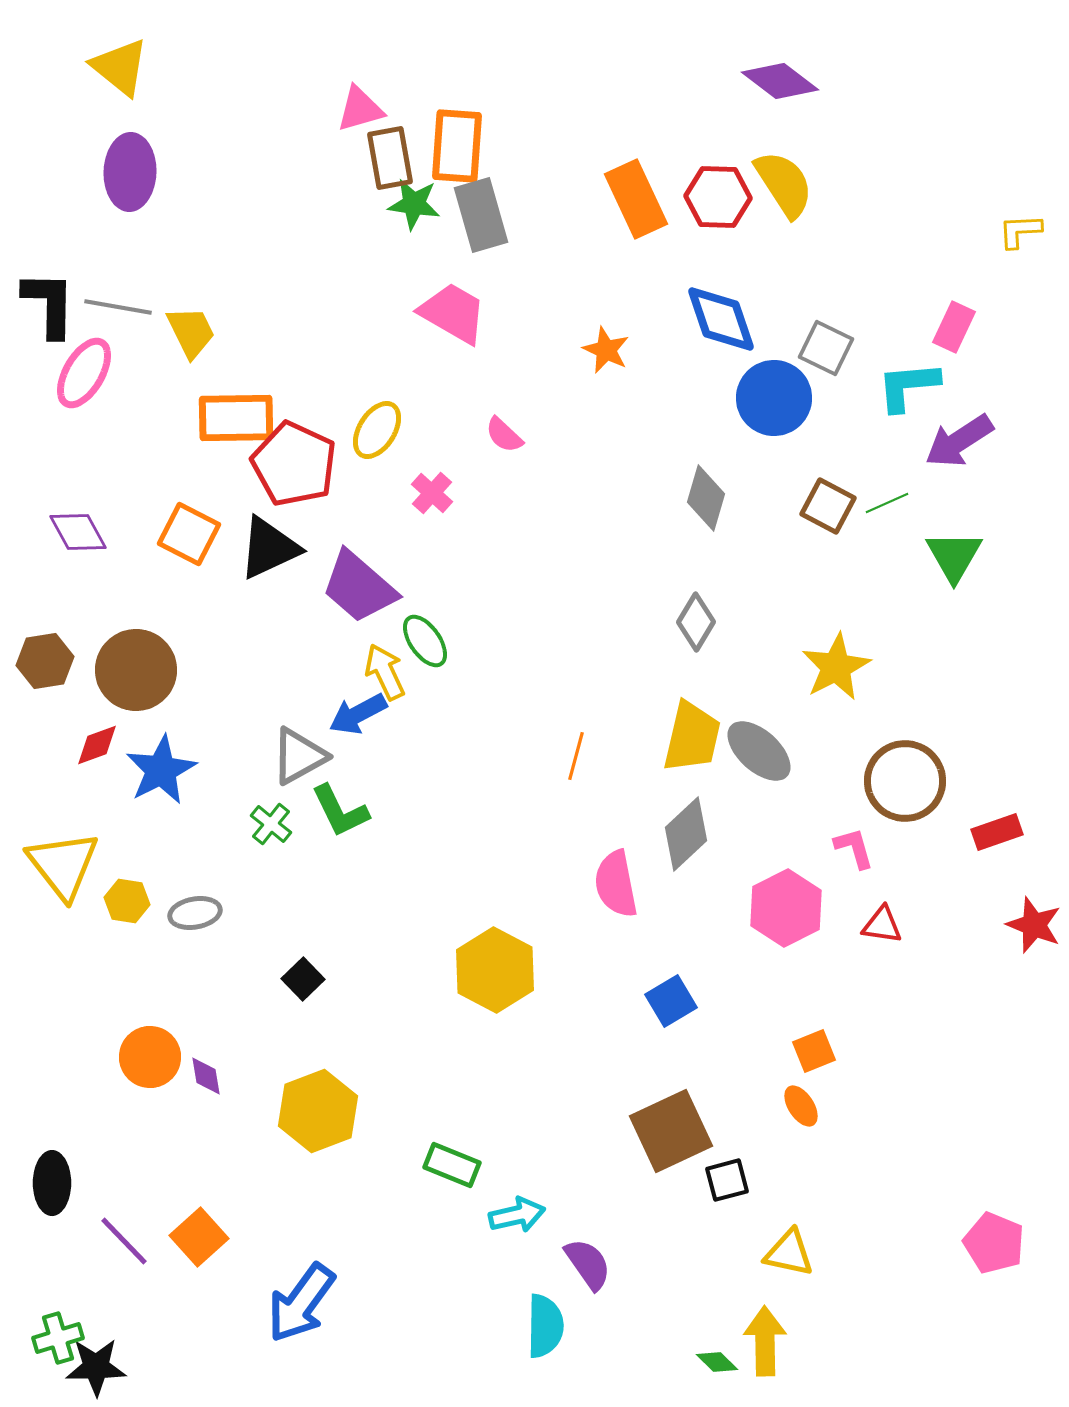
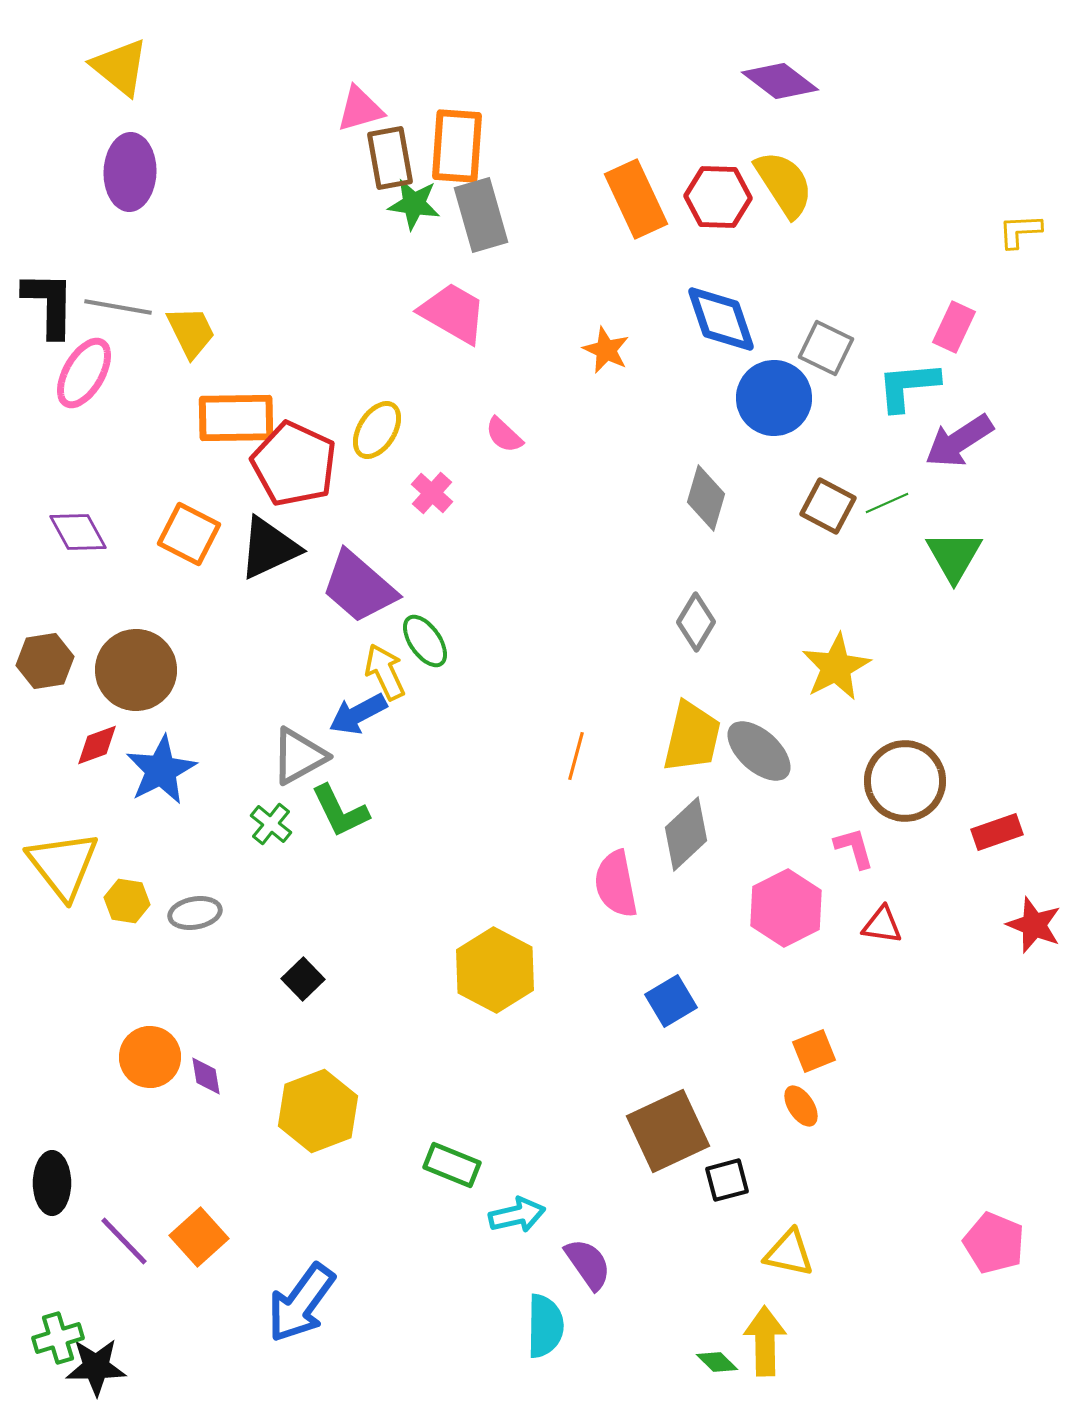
brown square at (671, 1131): moved 3 px left
